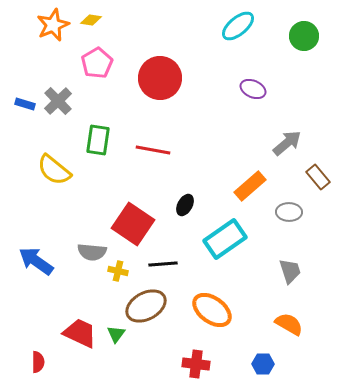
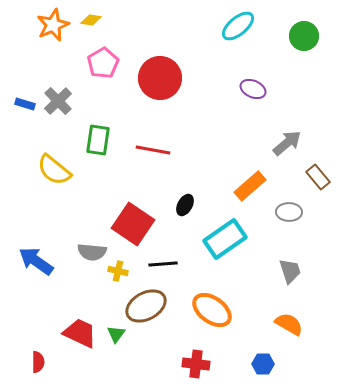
pink pentagon: moved 6 px right
